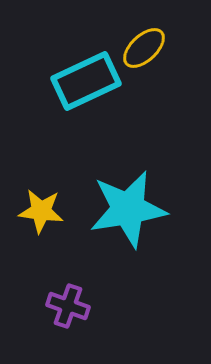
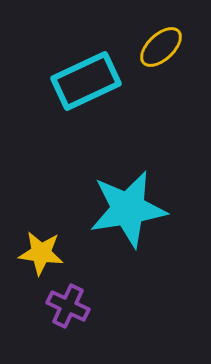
yellow ellipse: moved 17 px right, 1 px up
yellow star: moved 42 px down
purple cross: rotated 6 degrees clockwise
